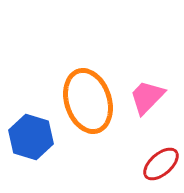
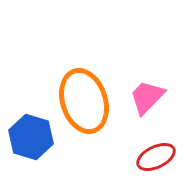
orange ellipse: moved 4 px left
red ellipse: moved 5 px left, 7 px up; rotated 15 degrees clockwise
